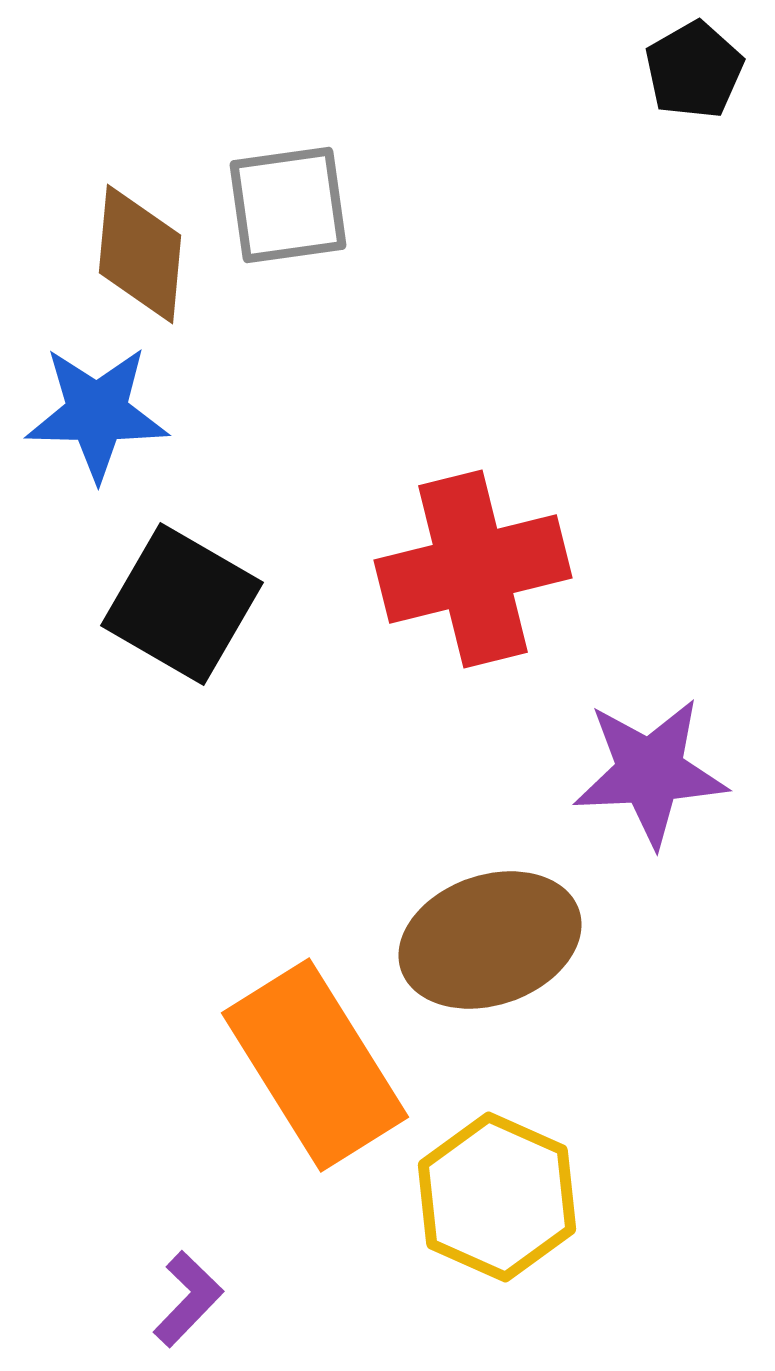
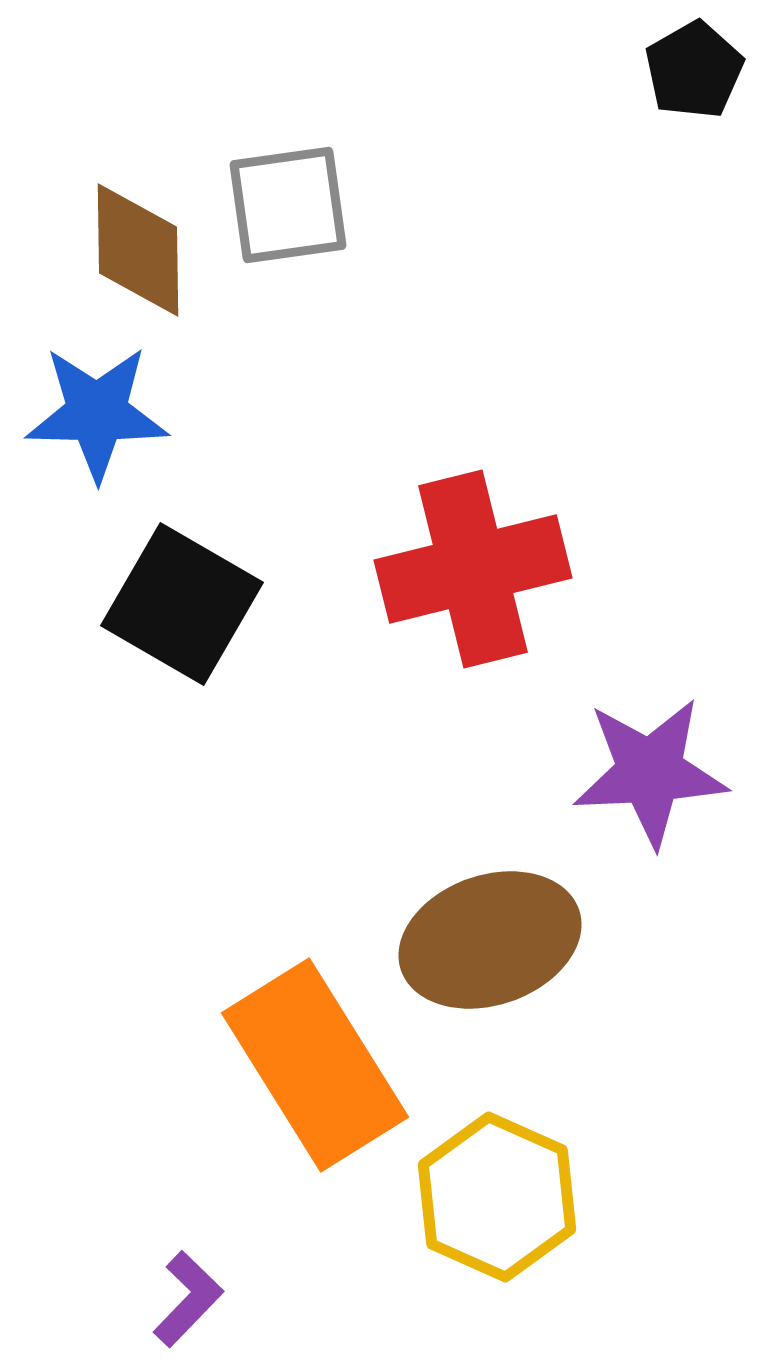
brown diamond: moved 2 px left, 4 px up; rotated 6 degrees counterclockwise
